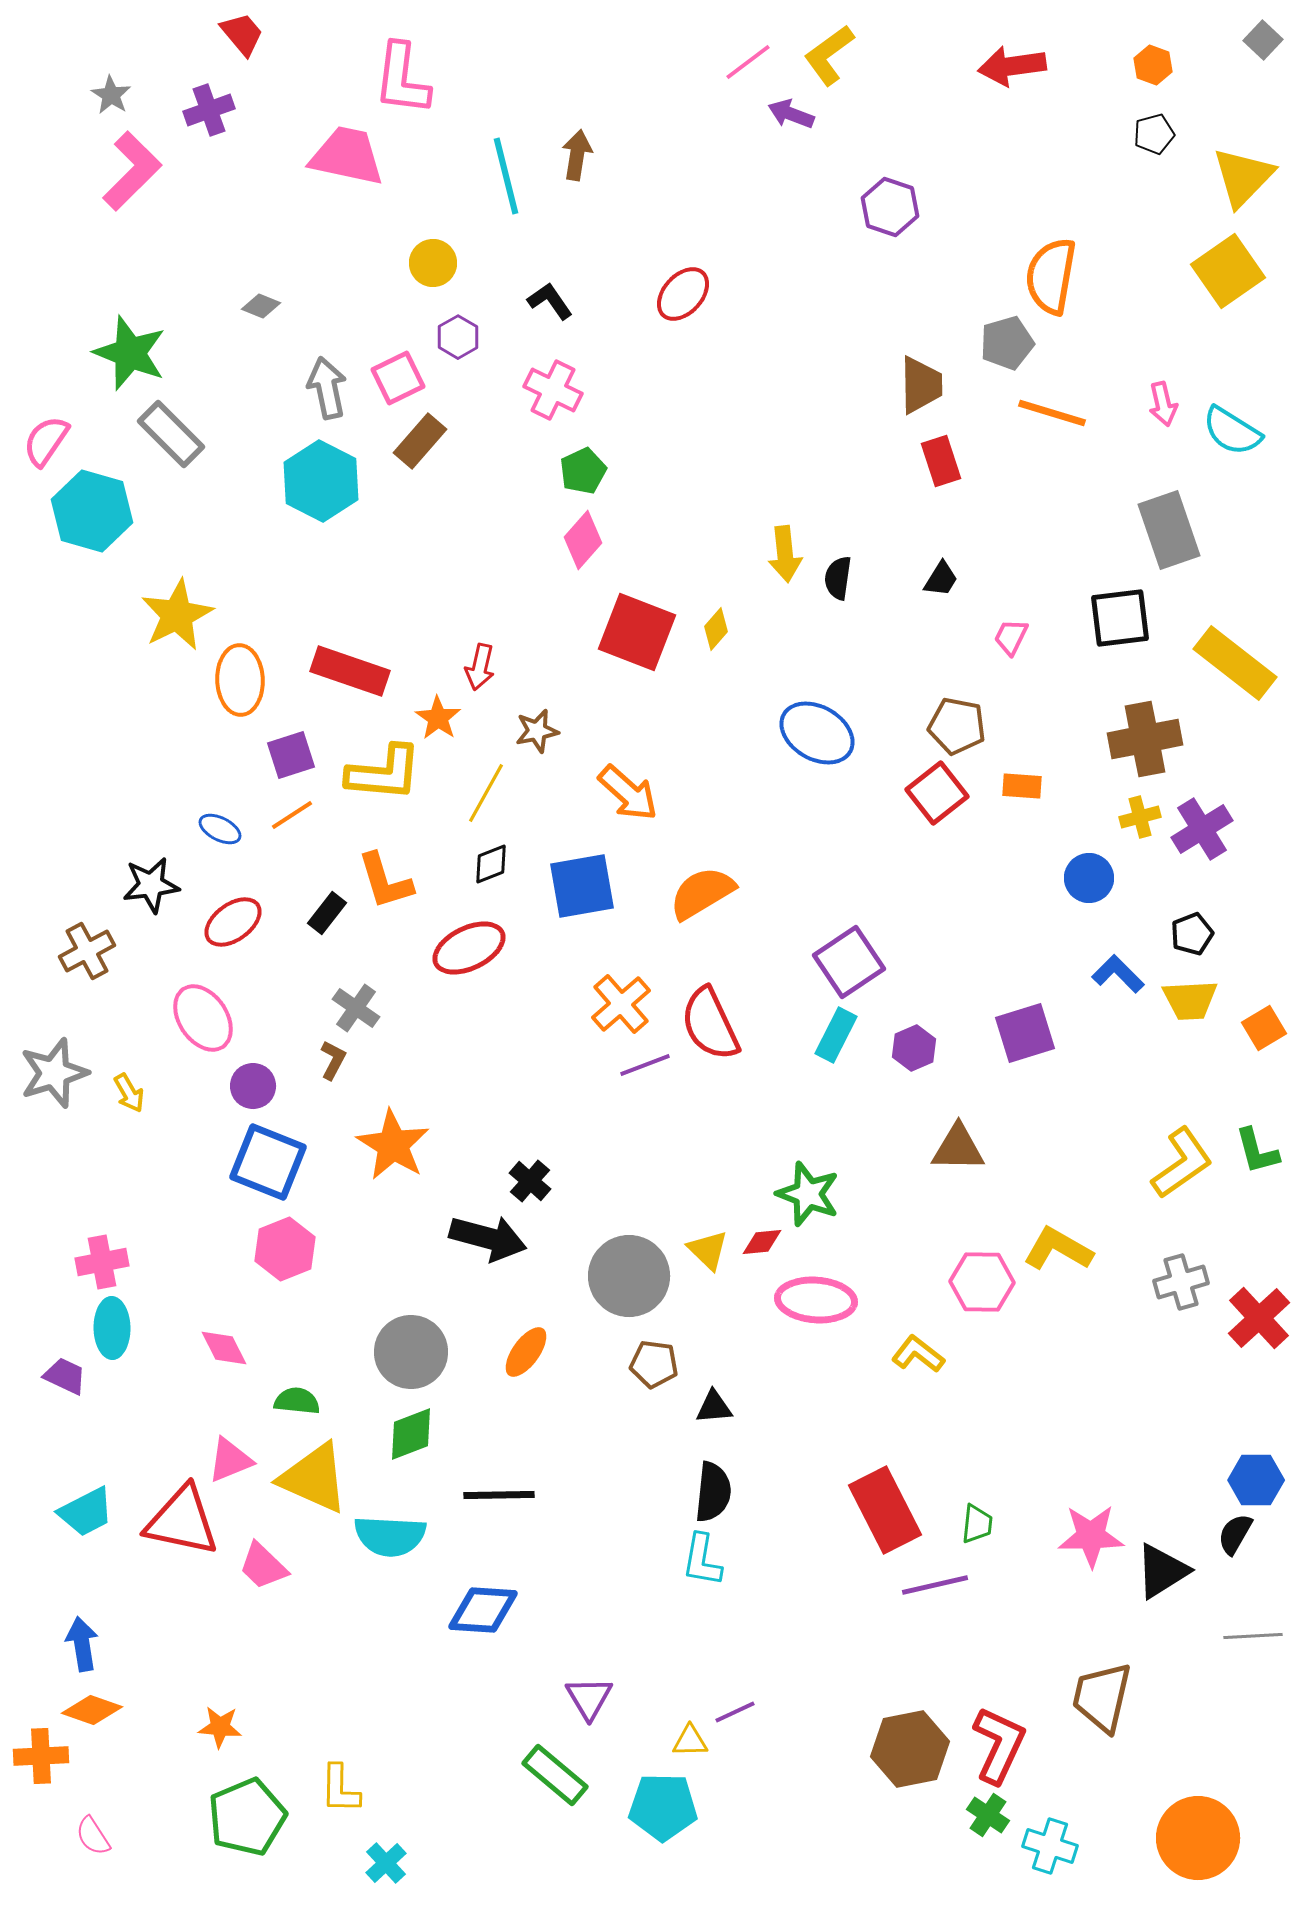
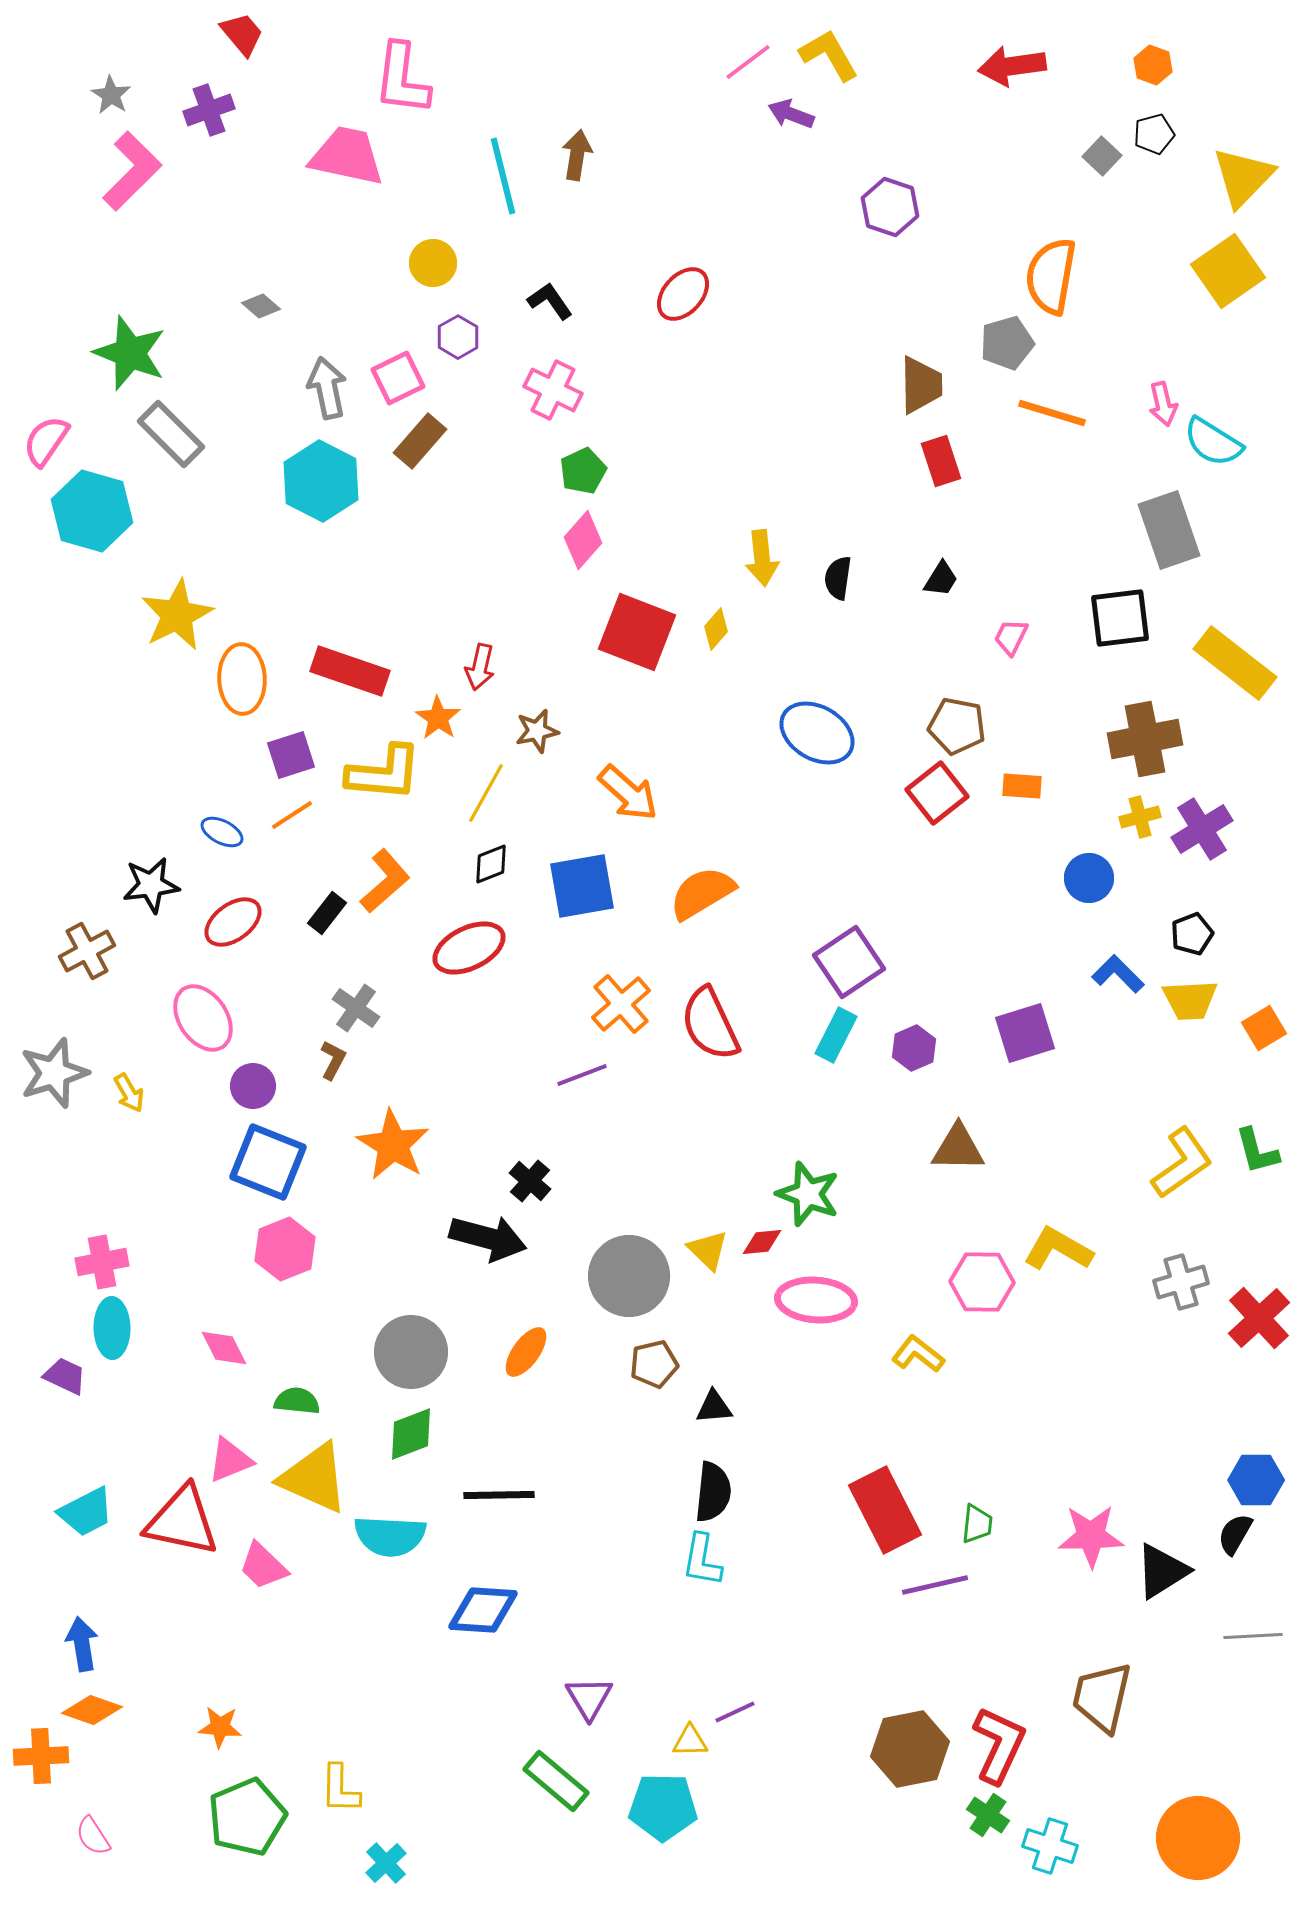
gray square at (1263, 40): moved 161 px left, 116 px down
yellow L-shape at (829, 55): rotated 96 degrees clockwise
cyan line at (506, 176): moved 3 px left
gray diamond at (261, 306): rotated 18 degrees clockwise
cyan semicircle at (1232, 431): moved 19 px left, 11 px down
yellow arrow at (785, 554): moved 23 px left, 4 px down
orange ellipse at (240, 680): moved 2 px right, 1 px up
blue ellipse at (220, 829): moved 2 px right, 3 px down
orange L-shape at (385, 881): rotated 114 degrees counterclockwise
purple line at (645, 1065): moved 63 px left, 10 px down
brown pentagon at (654, 1364): rotated 21 degrees counterclockwise
green rectangle at (555, 1775): moved 1 px right, 6 px down
